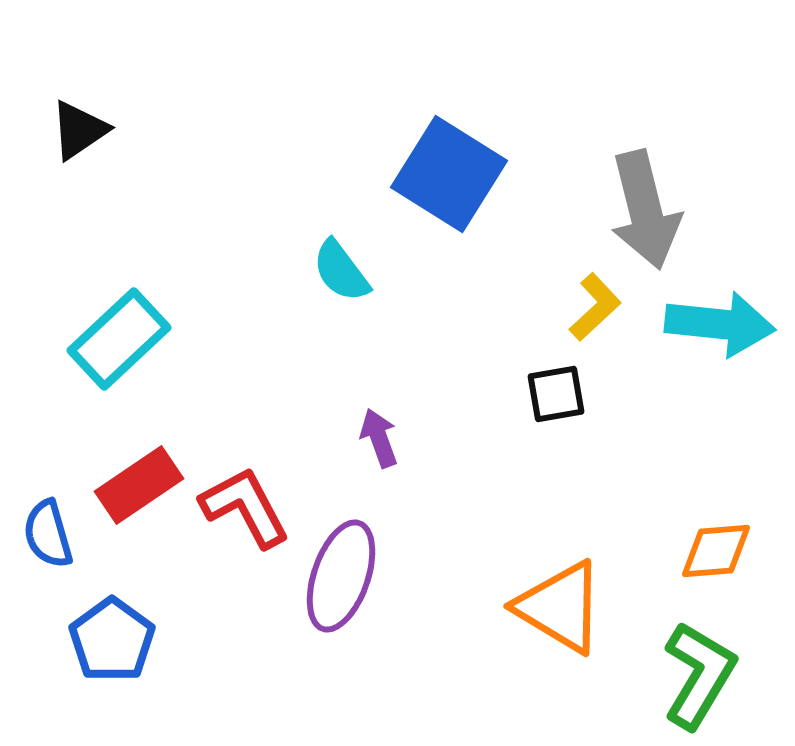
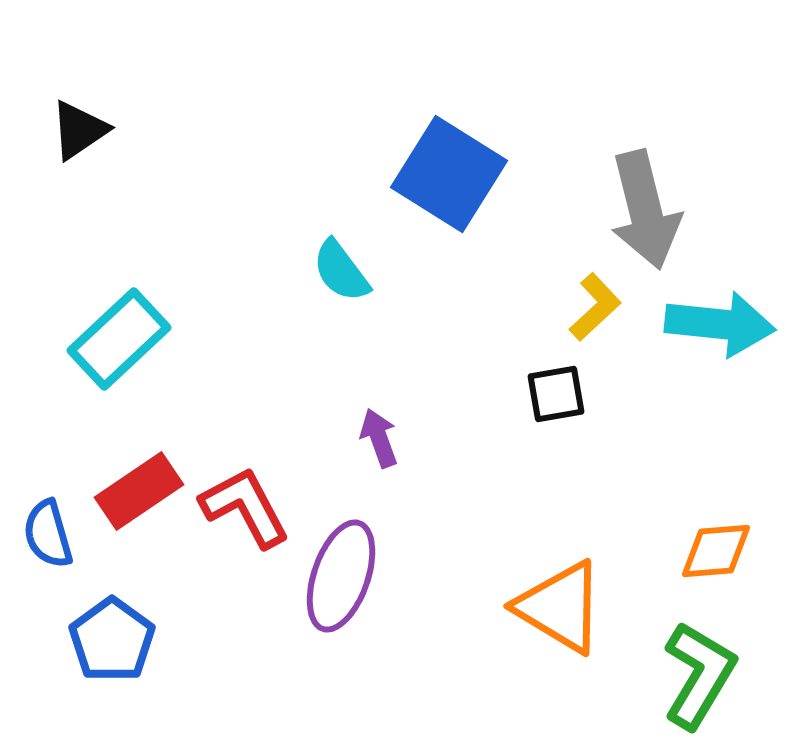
red rectangle: moved 6 px down
